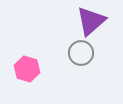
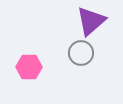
pink hexagon: moved 2 px right, 2 px up; rotated 15 degrees counterclockwise
